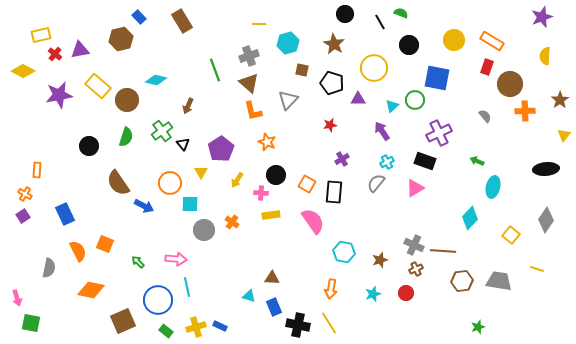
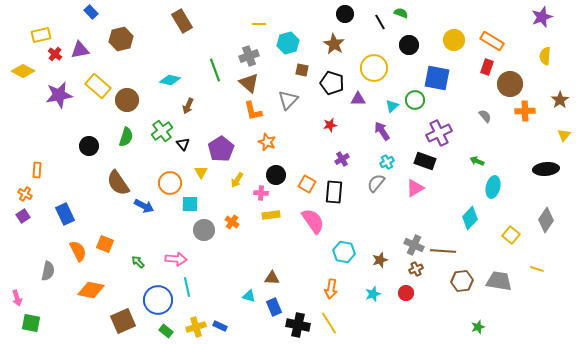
blue rectangle at (139, 17): moved 48 px left, 5 px up
cyan diamond at (156, 80): moved 14 px right
gray semicircle at (49, 268): moved 1 px left, 3 px down
